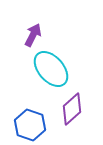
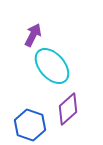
cyan ellipse: moved 1 px right, 3 px up
purple diamond: moved 4 px left
